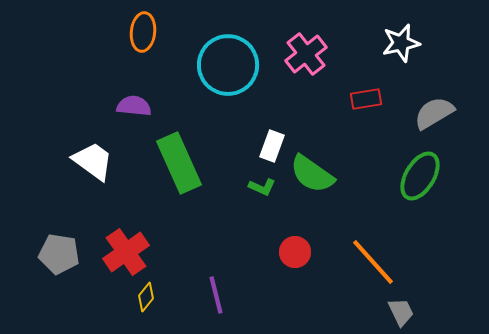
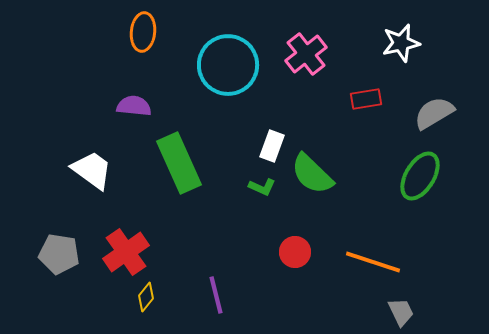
white trapezoid: moved 1 px left, 9 px down
green semicircle: rotated 9 degrees clockwise
orange line: rotated 30 degrees counterclockwise
